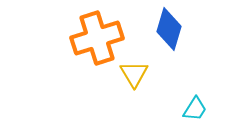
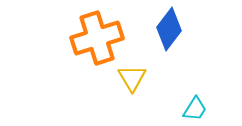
blue diamond: rotated 21 degrees clockwise
yellow triangle: moved 2 px left, 4 px down
